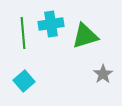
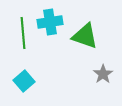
cyan cross: moved 1 px left, 2 px up
green triangle: rotated 36 degrees clockwise
